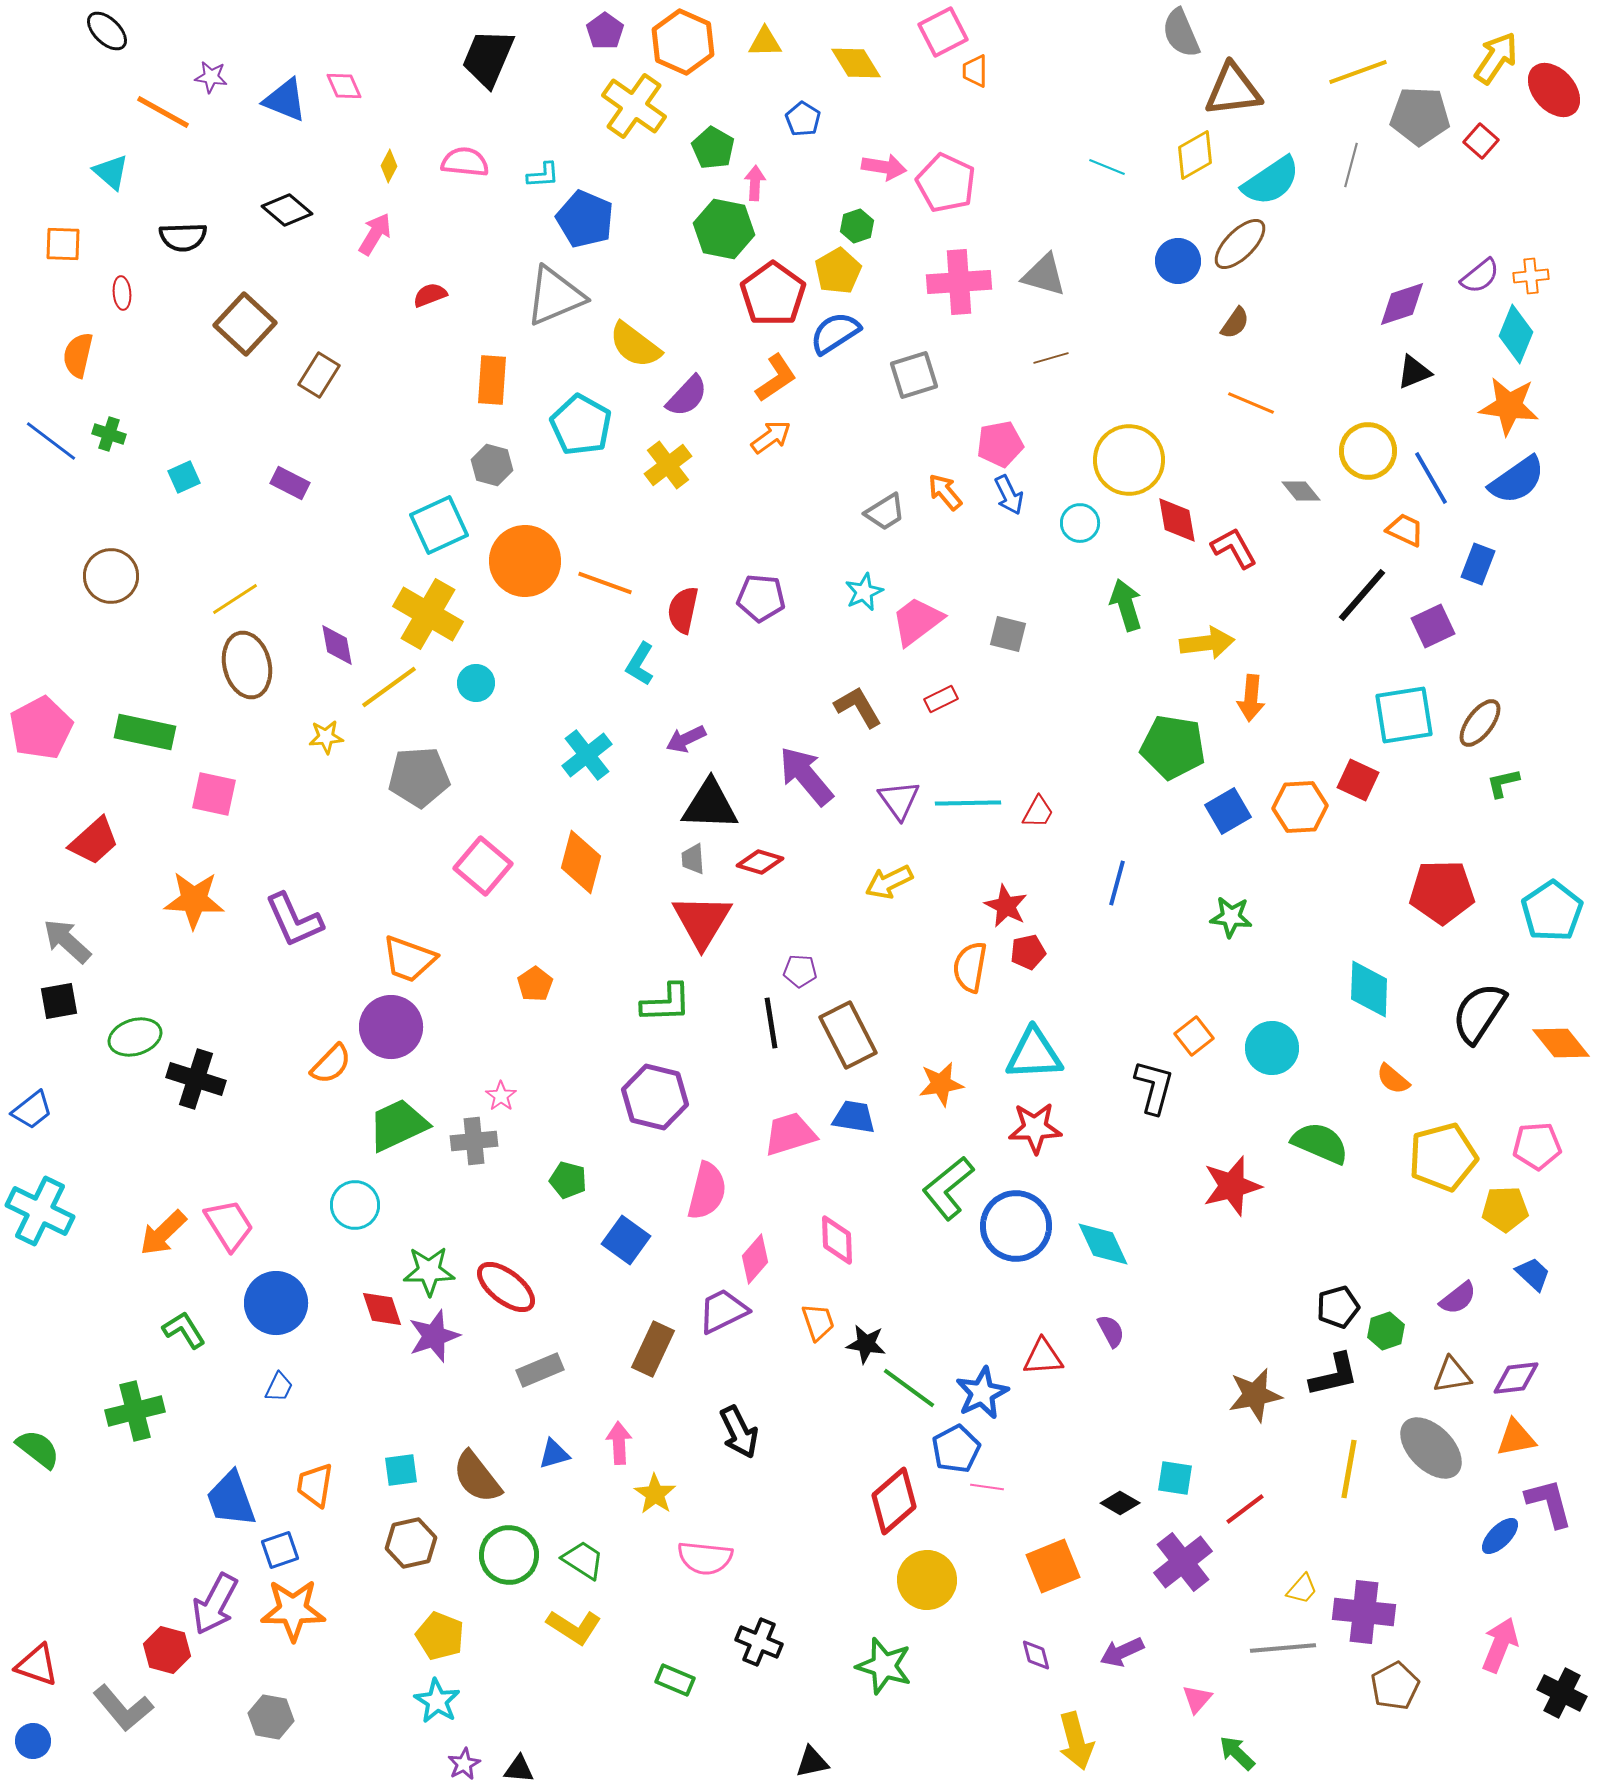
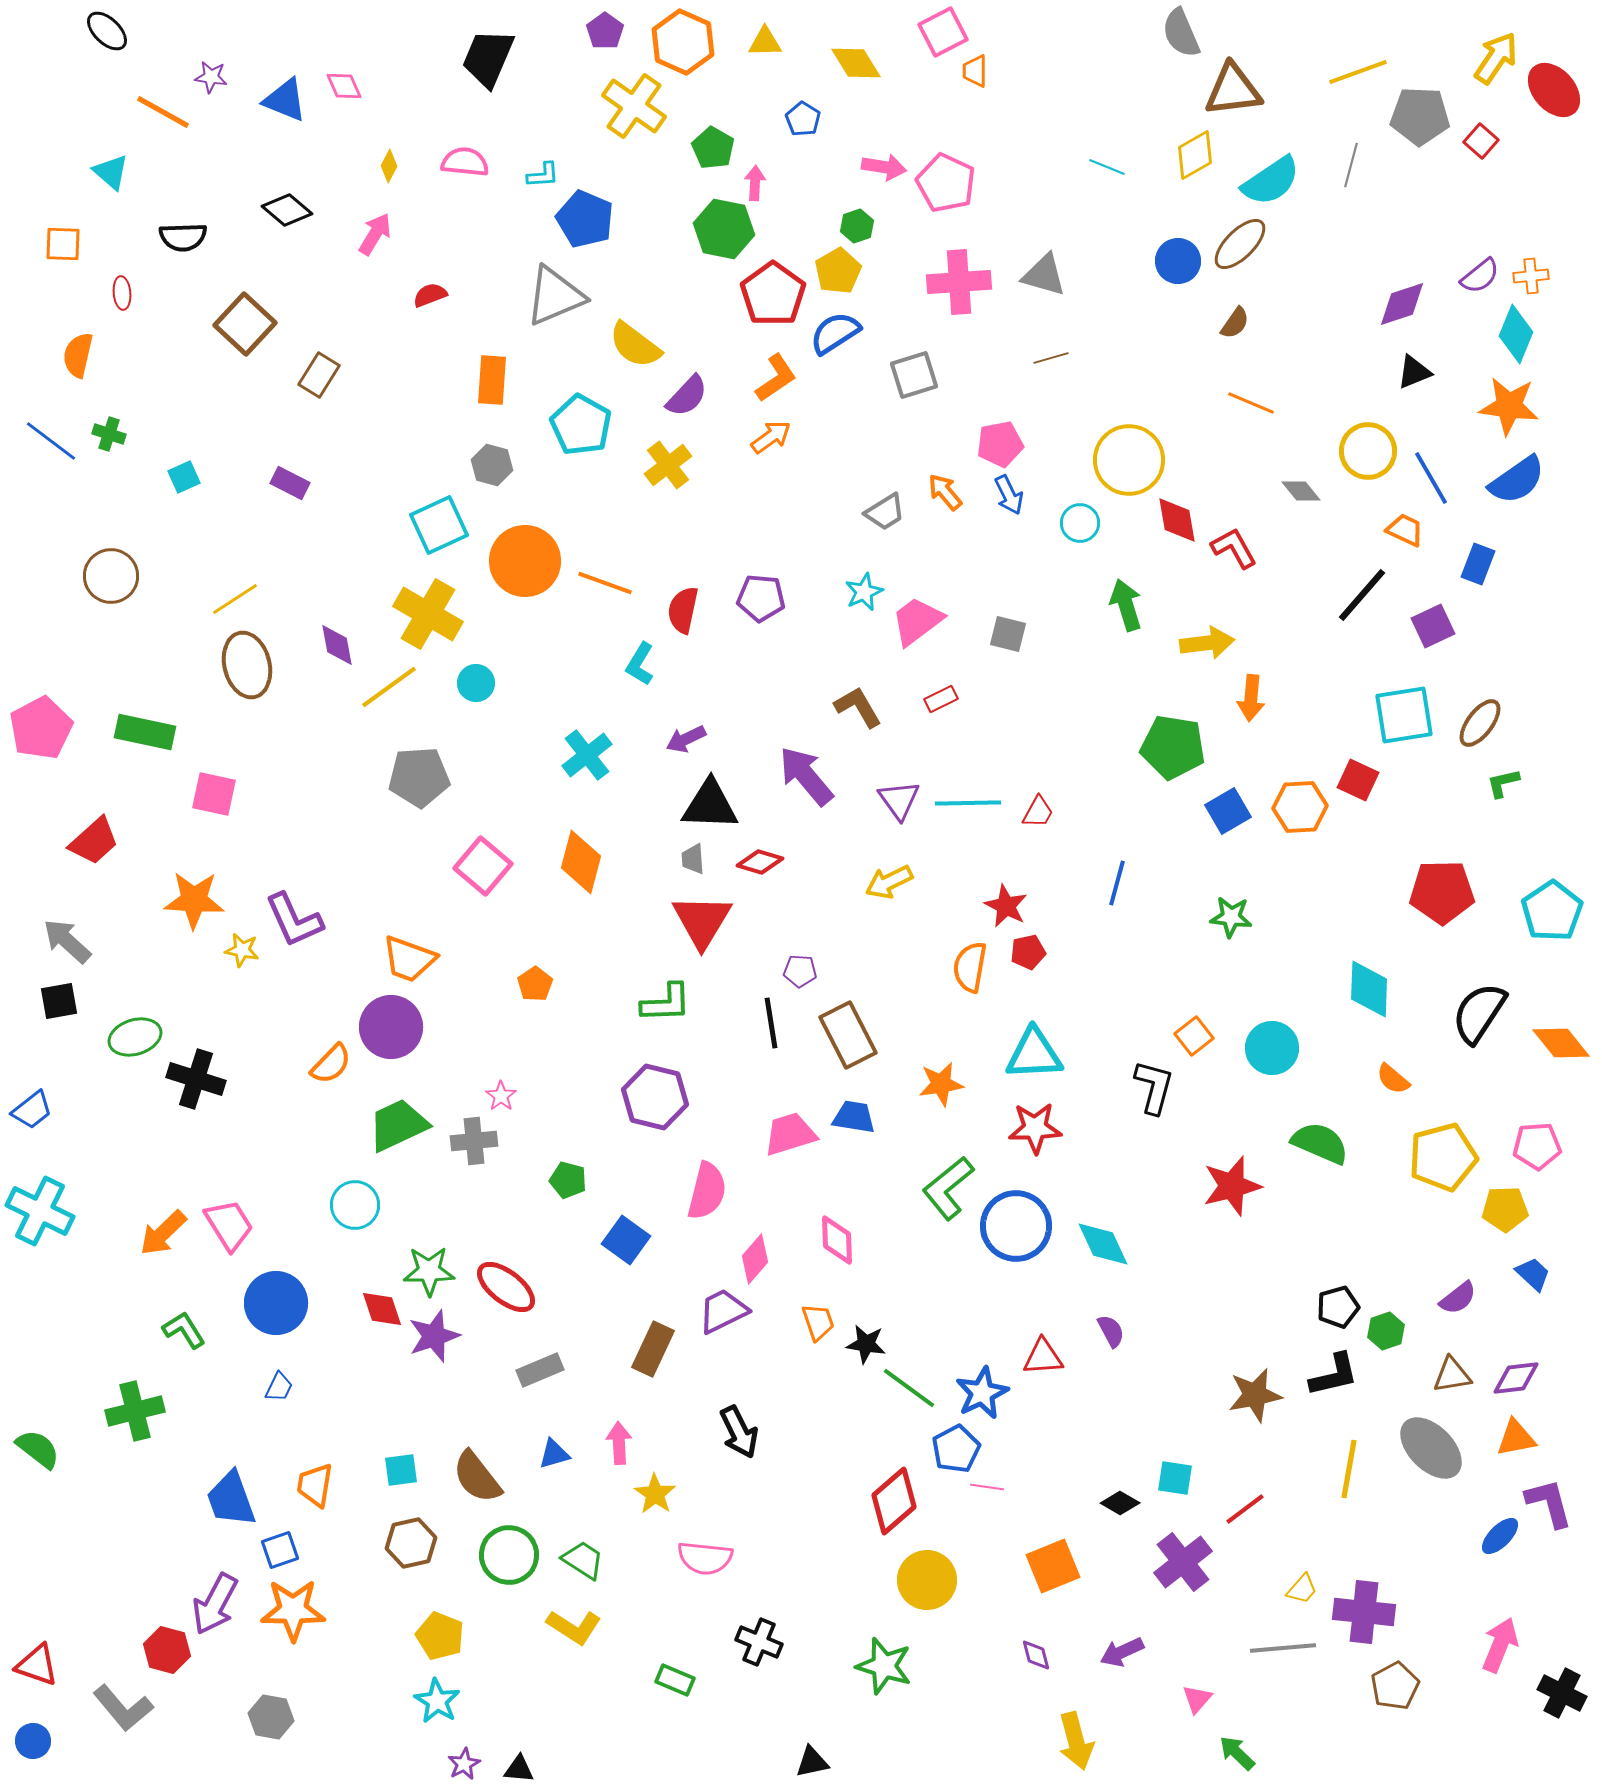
yellow star at (326, 737): moved 84 px left, 213 px down; rotated 16 degrees clockwise
